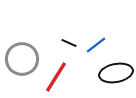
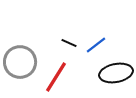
gray circle: moved 2 px left, 3 px down
